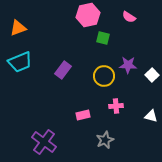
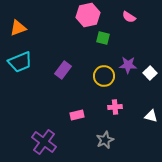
white square: moved 2 px left, 2 px up
pink cross: moved 1 px left, 1 px down
pink rectangle: moved 6 px left
